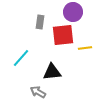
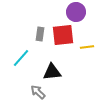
purple circle: moved 3 px right
gray rectangle: moved 12 px down
yellow line: moved 2 px right, 1 px up
gray arrow: rotated 14 degrees clockwise
